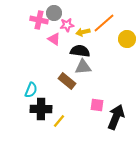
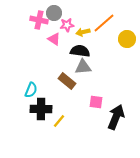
pink square: moved 1 px left, 3 px up
